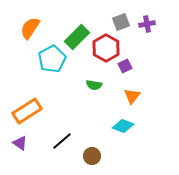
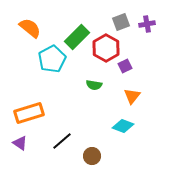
orange semicircle: rotated 95 degrees clockwise
orange rectangle: moved 2 px right, 2 px down; rotated 16 degrees clockwise
